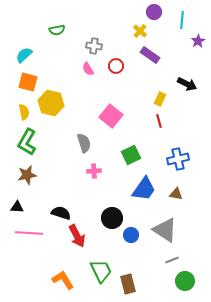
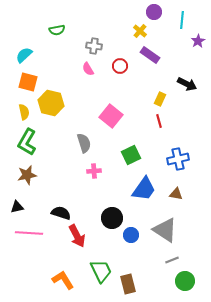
red circle: moved 4 px right
black triangle: rotated 16 degrees counterclockwise
